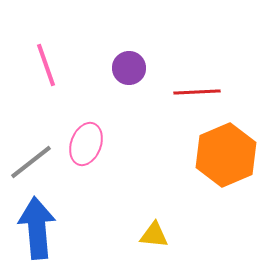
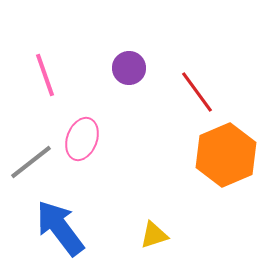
pink line: moved 1 px left, 10 px down
red line: rotated 57 degrees clockwise
pink ellipse: moved 4 px left, 5 px up
blue arrow: moved 23 px right; rotated 32 degrees counterclockwise
yellow triangle: rotated 24 degrees counterclockwise
